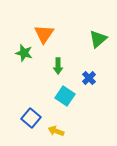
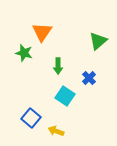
orange triangle: moved 2 px left, 2 px up
green triangle: moved 2 px down
